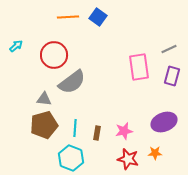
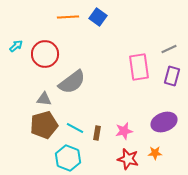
red circle: moved 9 px left, 1 px up
cyan line: rotated 66 degrees counterclockwise
cyan hexagon: moved 3 px left
